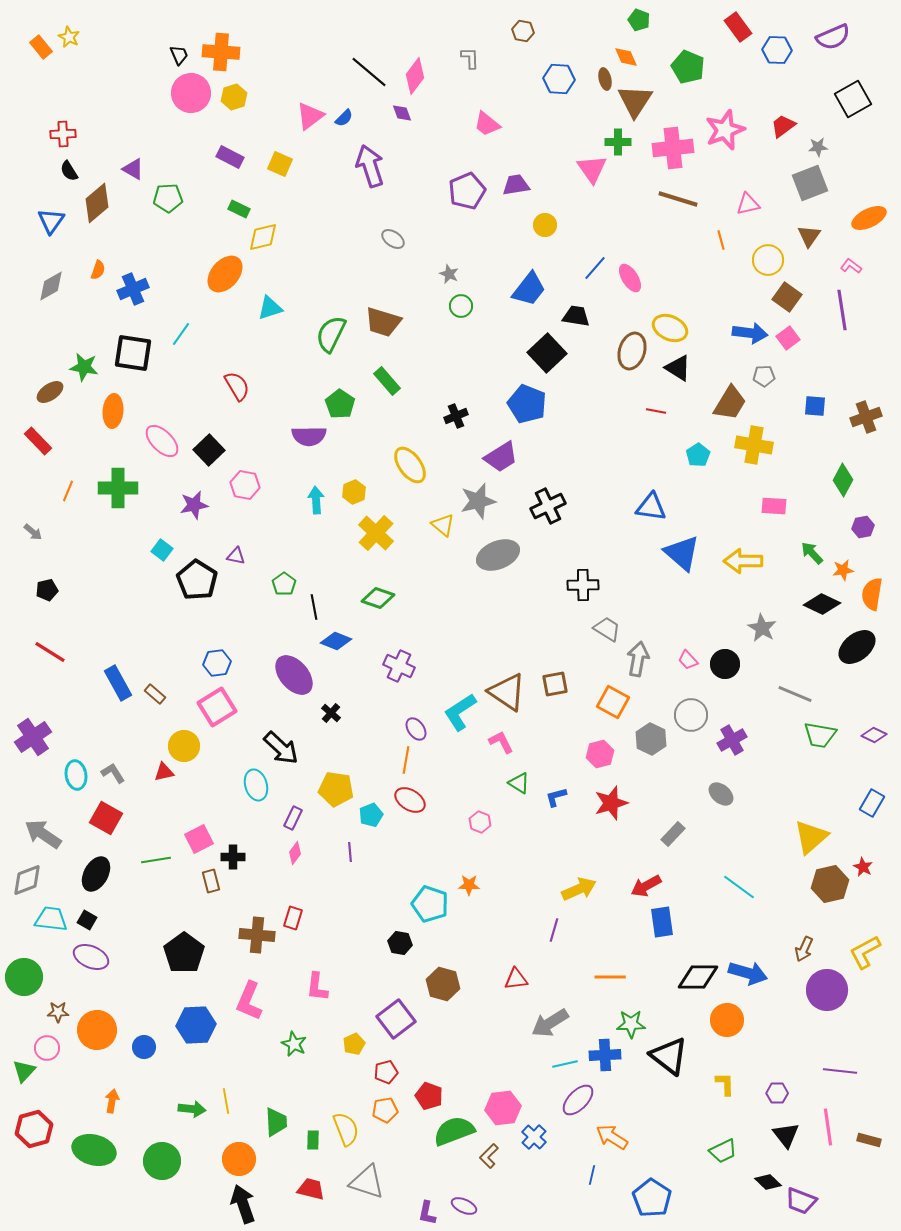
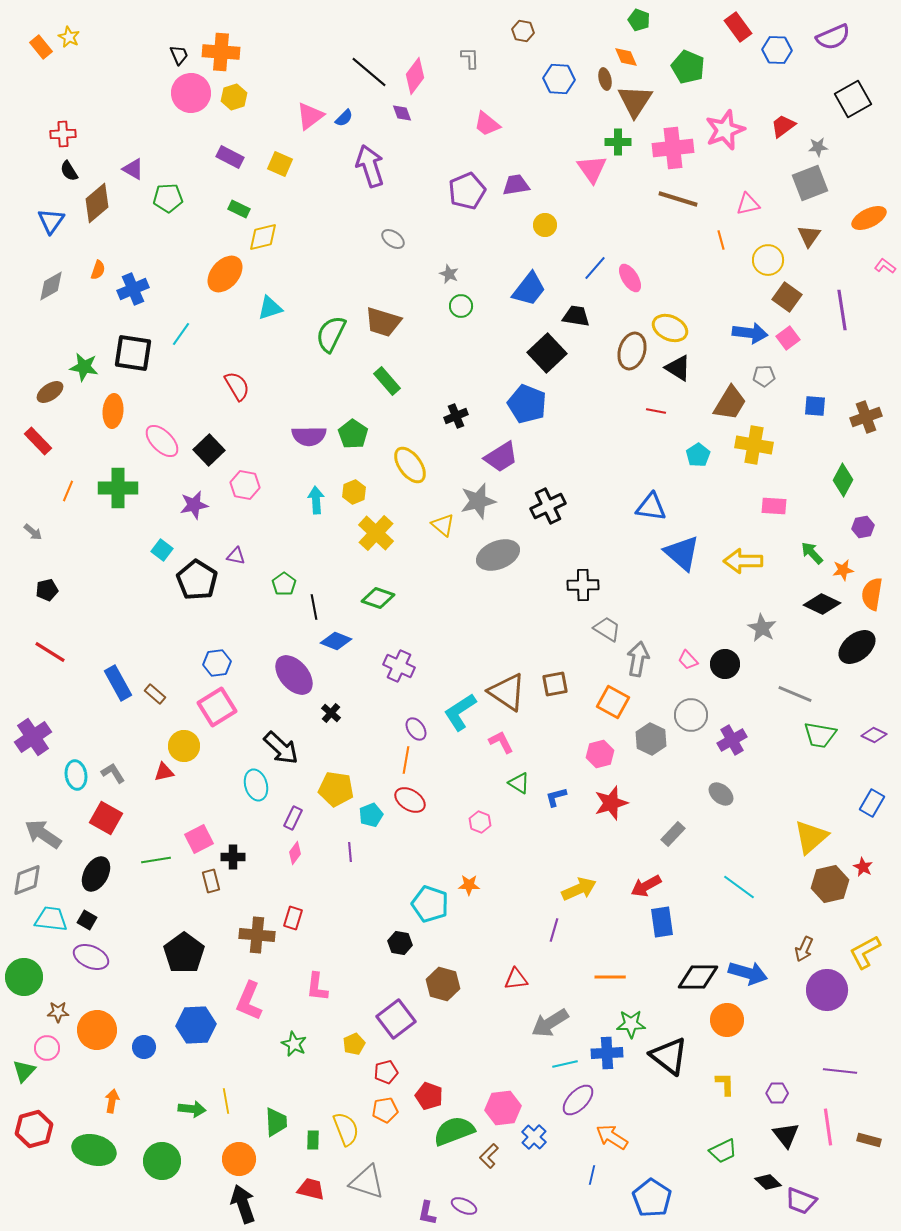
pink L-shape at (851, 266): moved 34 px right
green pentagon at (340, 404): moved 13 px right, 30 px down
blue cross at (605, 1055): moved 2 px right, 2 px up
